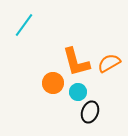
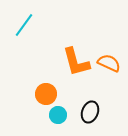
orange semicircle: rotated 55 degrees clockwise
orange circle: moved 7 px left, 11 px down
cyan circle: moved 20 px left, 23 px down
